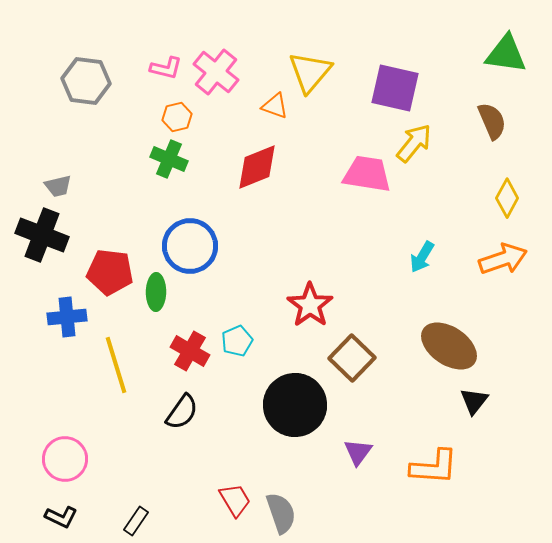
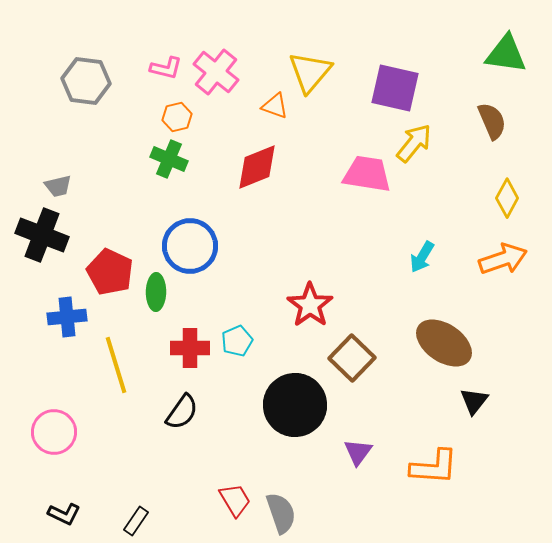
red pentagon: rotated 18 degrees clockwise
brown ellipse: moved 5 px left, 3 px up
red cross: moved 3 px up; rotated 30 degrees counterclockwise
pink circle: moved 11 px left, 27 px up
black L-shape: moved 3 px right, 3 px up
